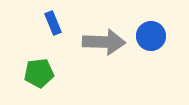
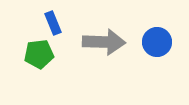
blue circle: moved 6 px right, 6 px down
green pentagon: moved 19 px up
